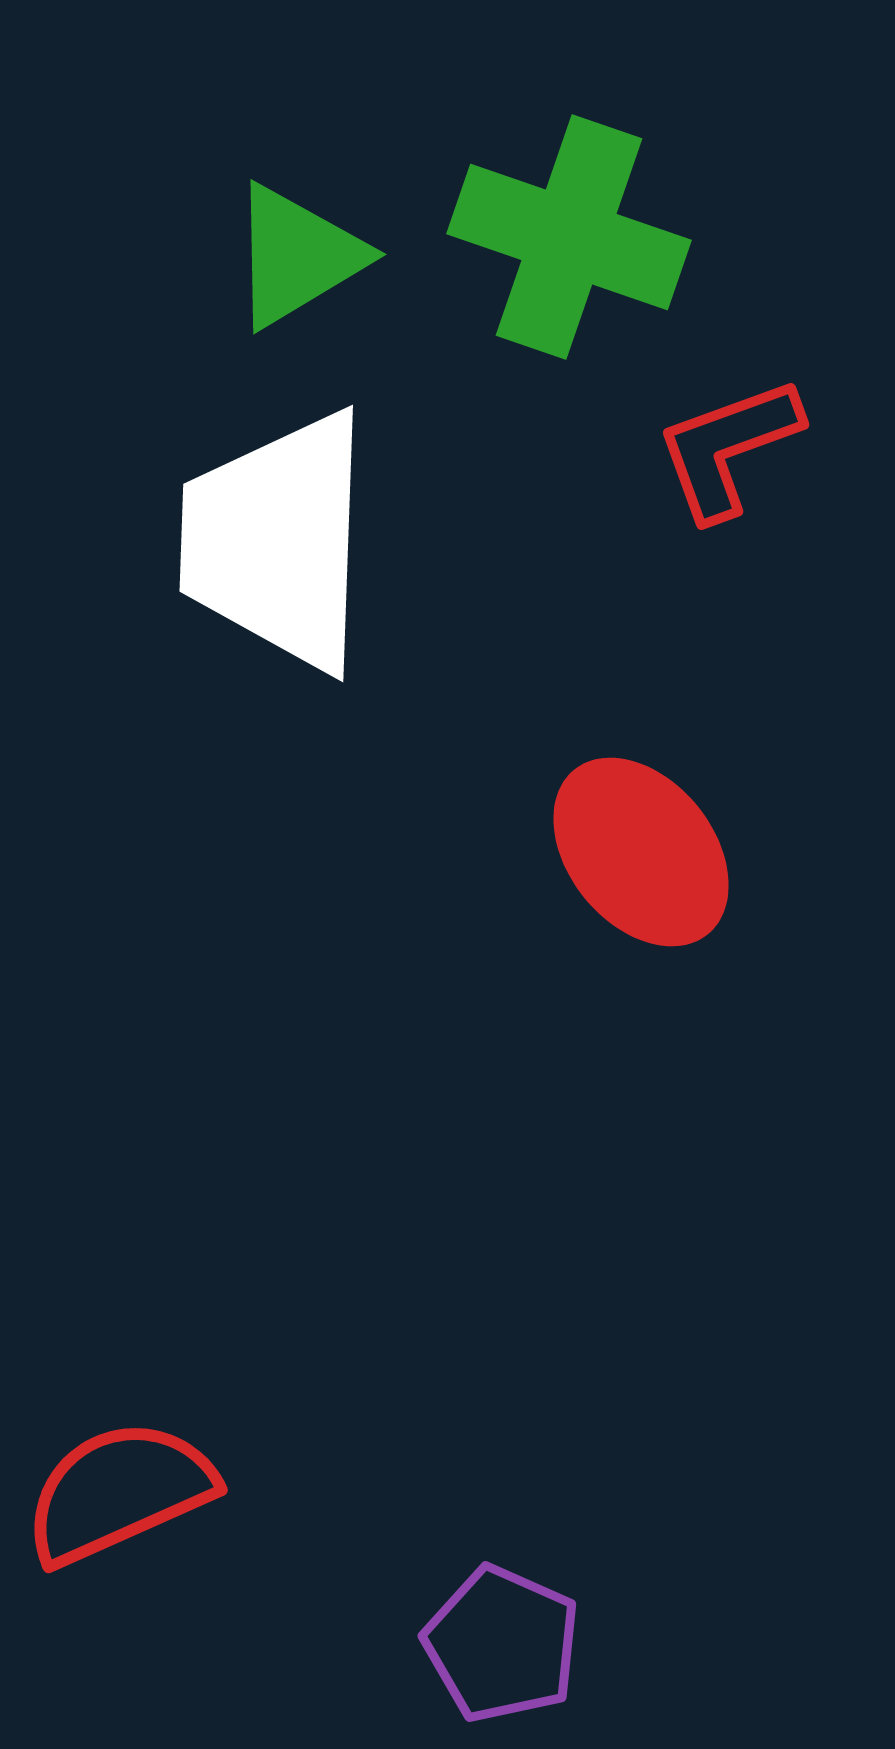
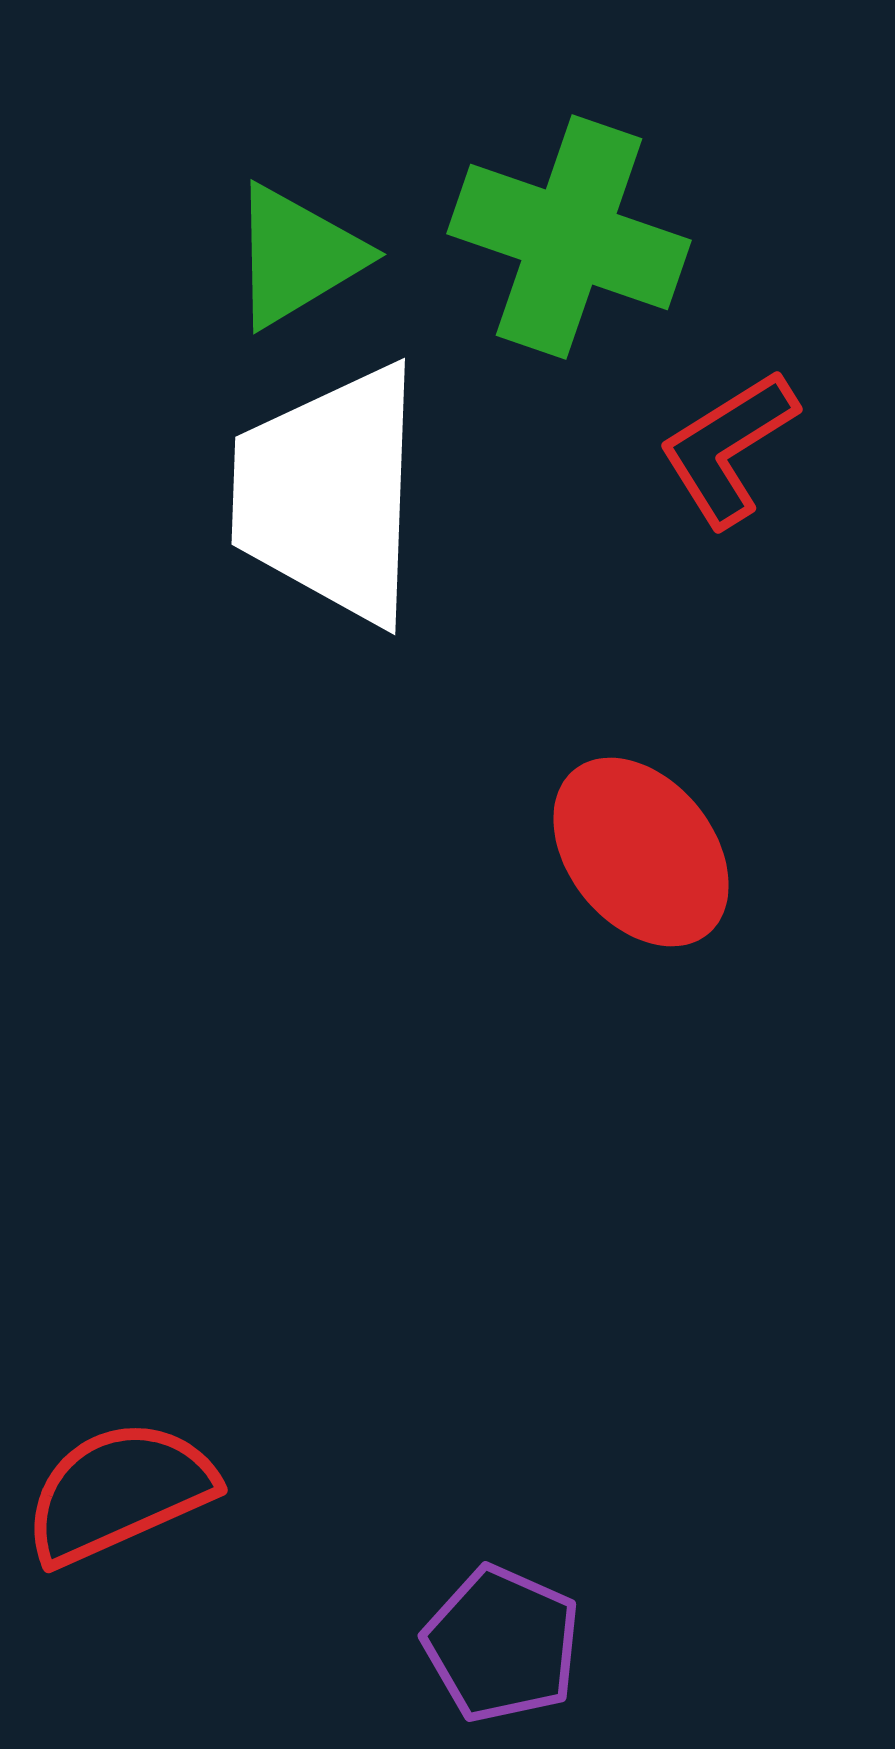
red L-shape: rotated 12 degrees counterclockwise
white trapezoid: moved 52 px right, 47 px up
